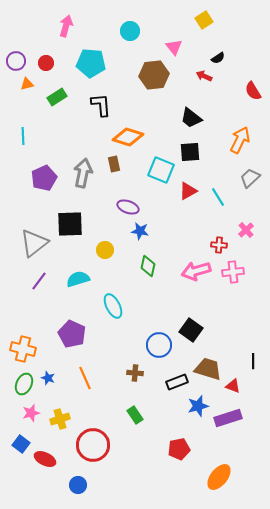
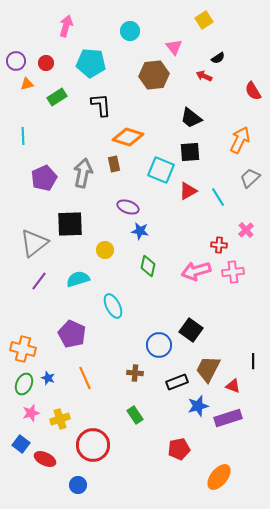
brown trapezoid at (208, 369): rotated 80 degrees counterclockwise
